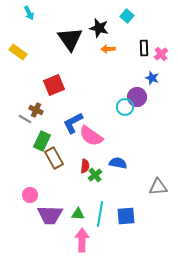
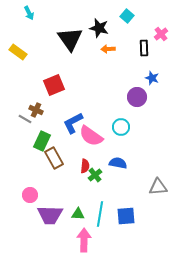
pink cross: moved 20 px up
cyan circle: moved 4 px left, 20 px down
pink arrow: moved 2 px right
